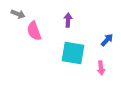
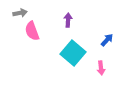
gray arrow: moved 2 px right, 1 px up; rotated 32 degrees counterclockwise
pink semicircle: moved 2 px left
cyan square: rotated 30 degrees clockwise
